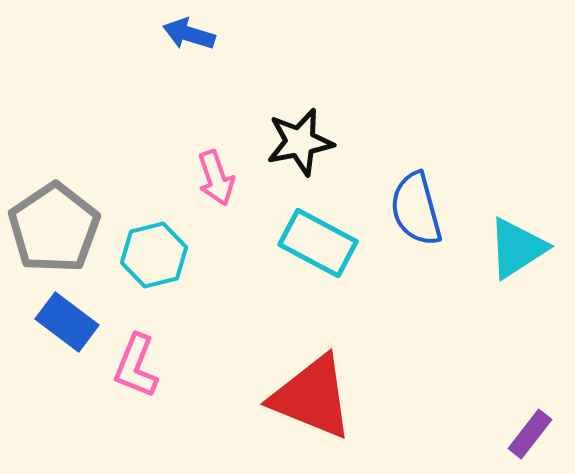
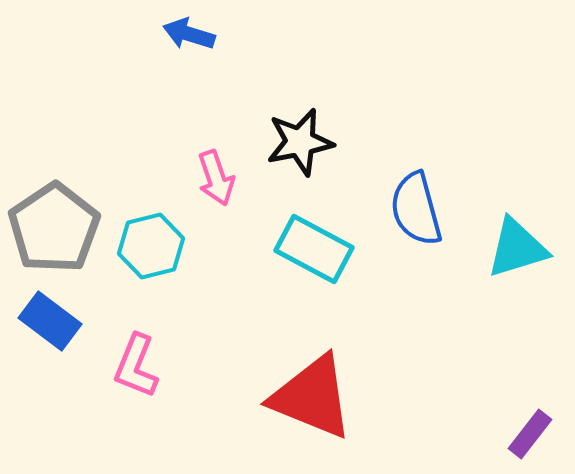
cyan rectangle: moved 4 px left, 6 px down
cyan triangle: rotated 16 degrees clockwise
cyan hexagon: moved 3 px left, 9 px up
blue rectangle: moved 17 px left, 1 px up
